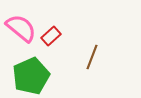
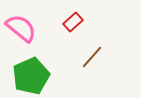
red rectangle: moved 22 px right, 14 px up
brown line: rotated 20 degrees clockwise
